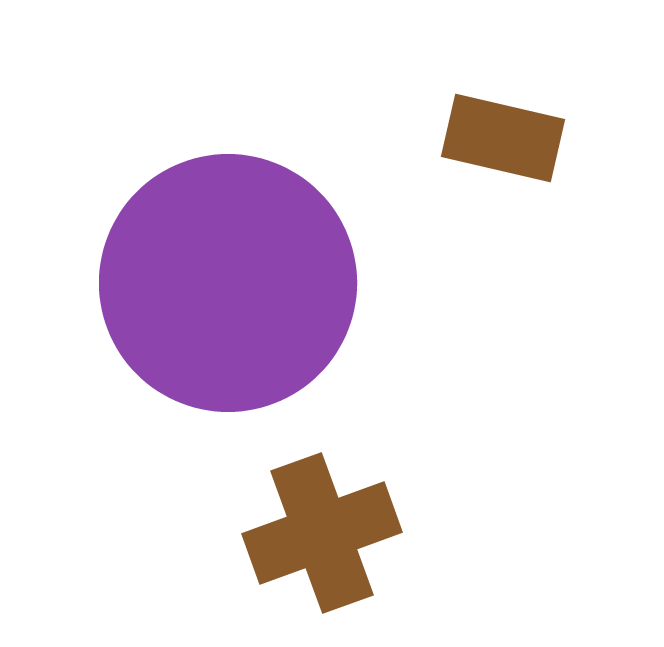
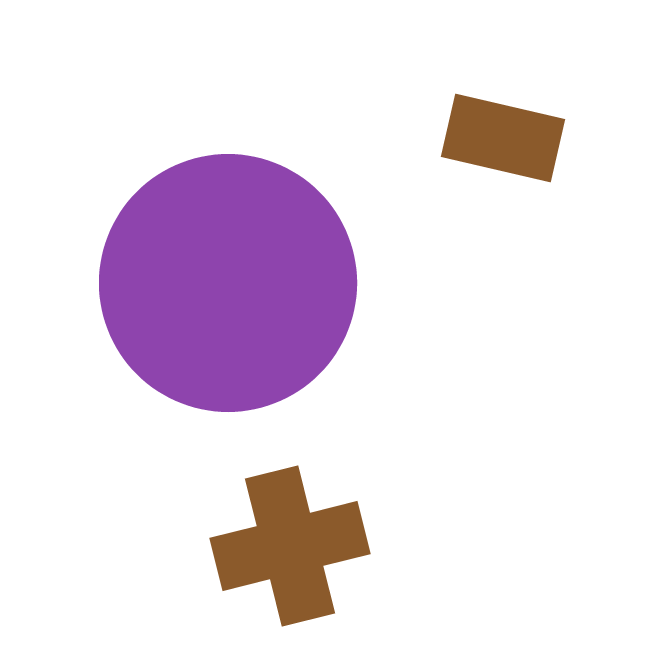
brown cross: moved 32 px left, 13 px down; rotated 6 degrees clockwise
